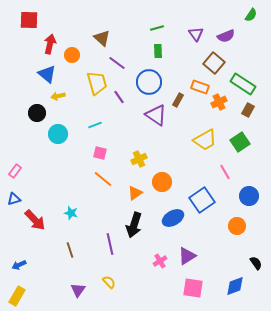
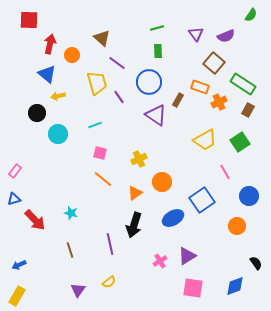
yellow semicircle at (109, 282): rotated 96 degrees clockwise
